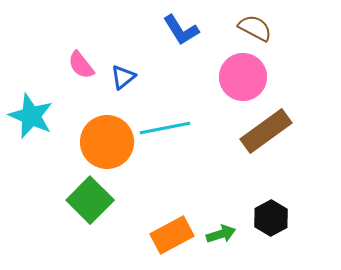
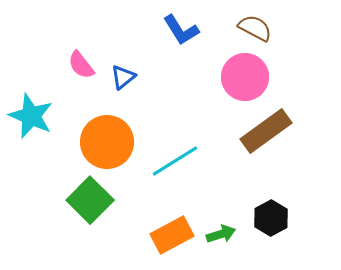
pink circle: moved 2 px right
cyan line: moved 10 px right, 33 px down; rotated 21 degrees counterclockwise
